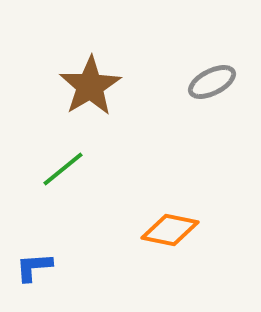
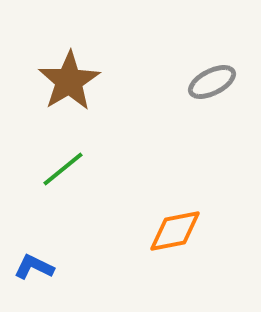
brown star: moved 21 px left, 5 px up
orange diamond: moved 5 px right, 1 px down; rotated 22 degrees counterclockwise
blue L-shape: rotated 30 degrees clockwise
